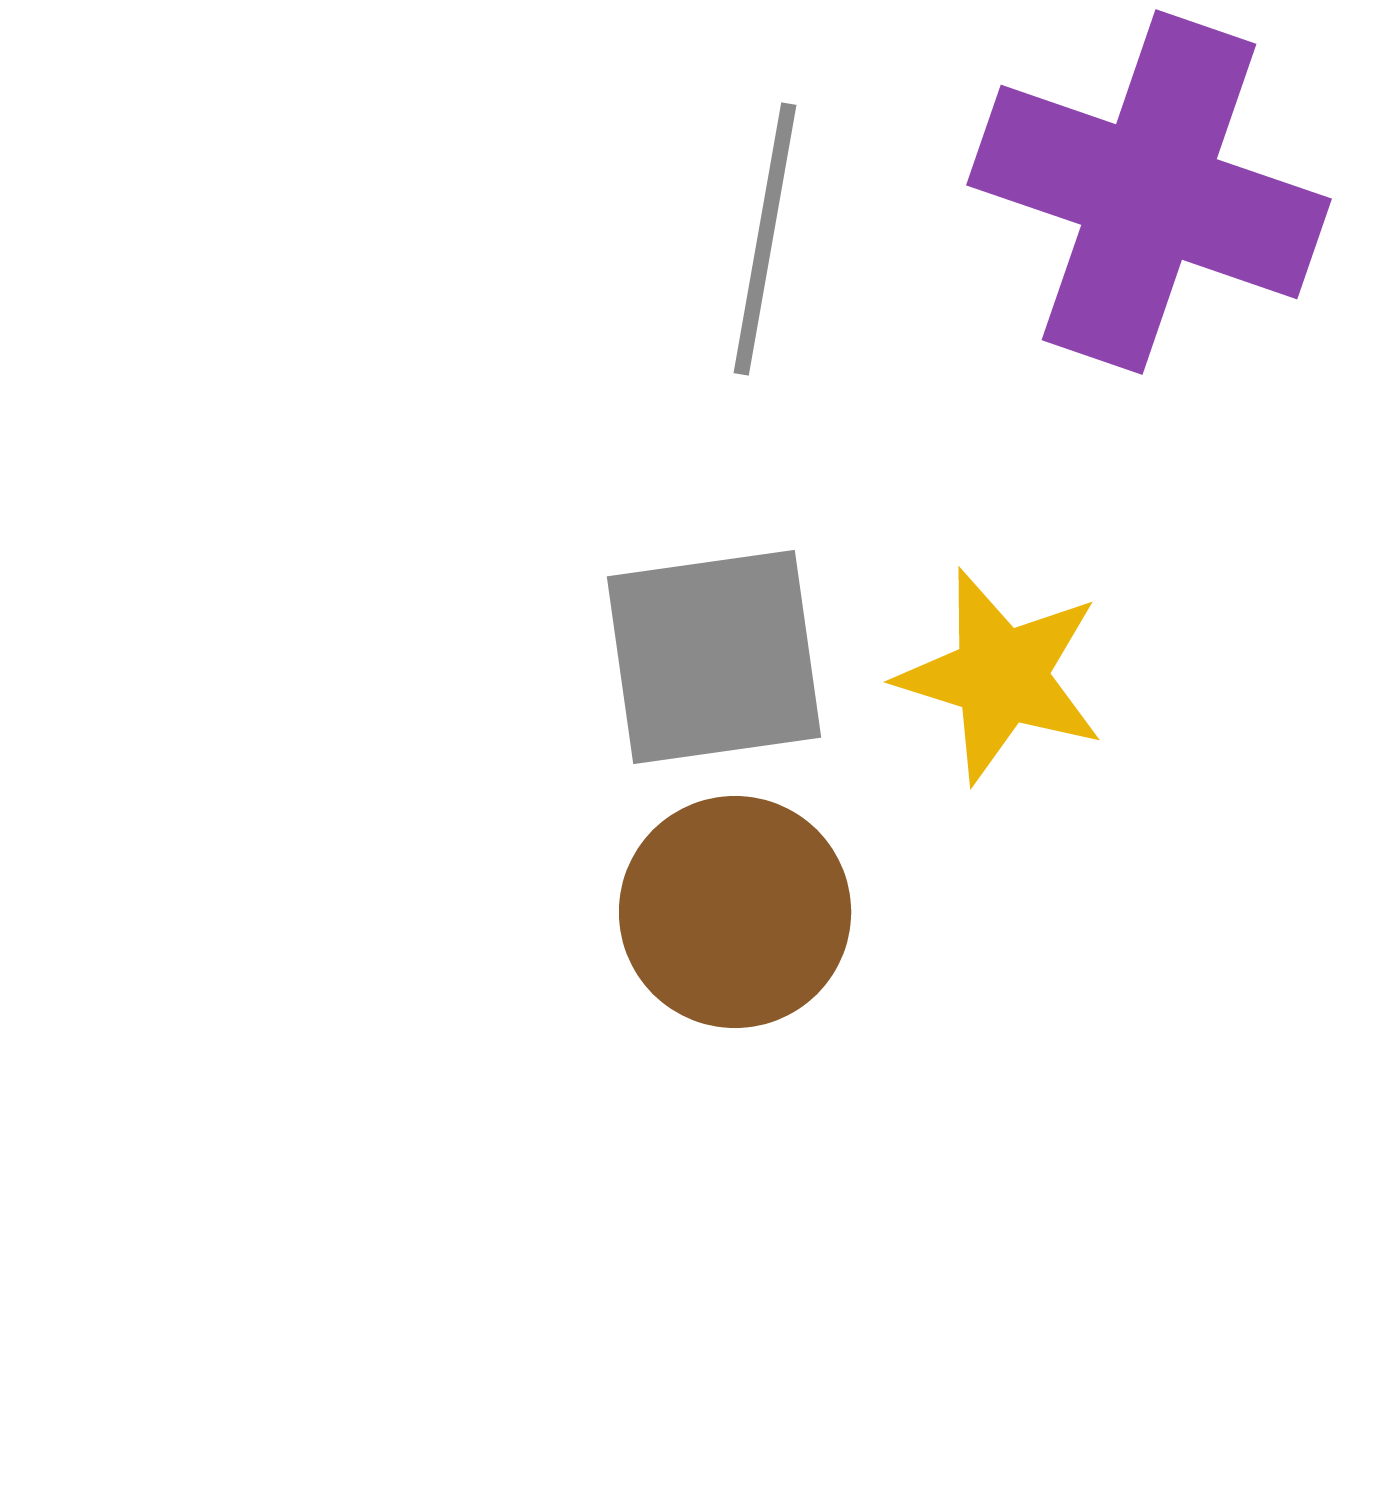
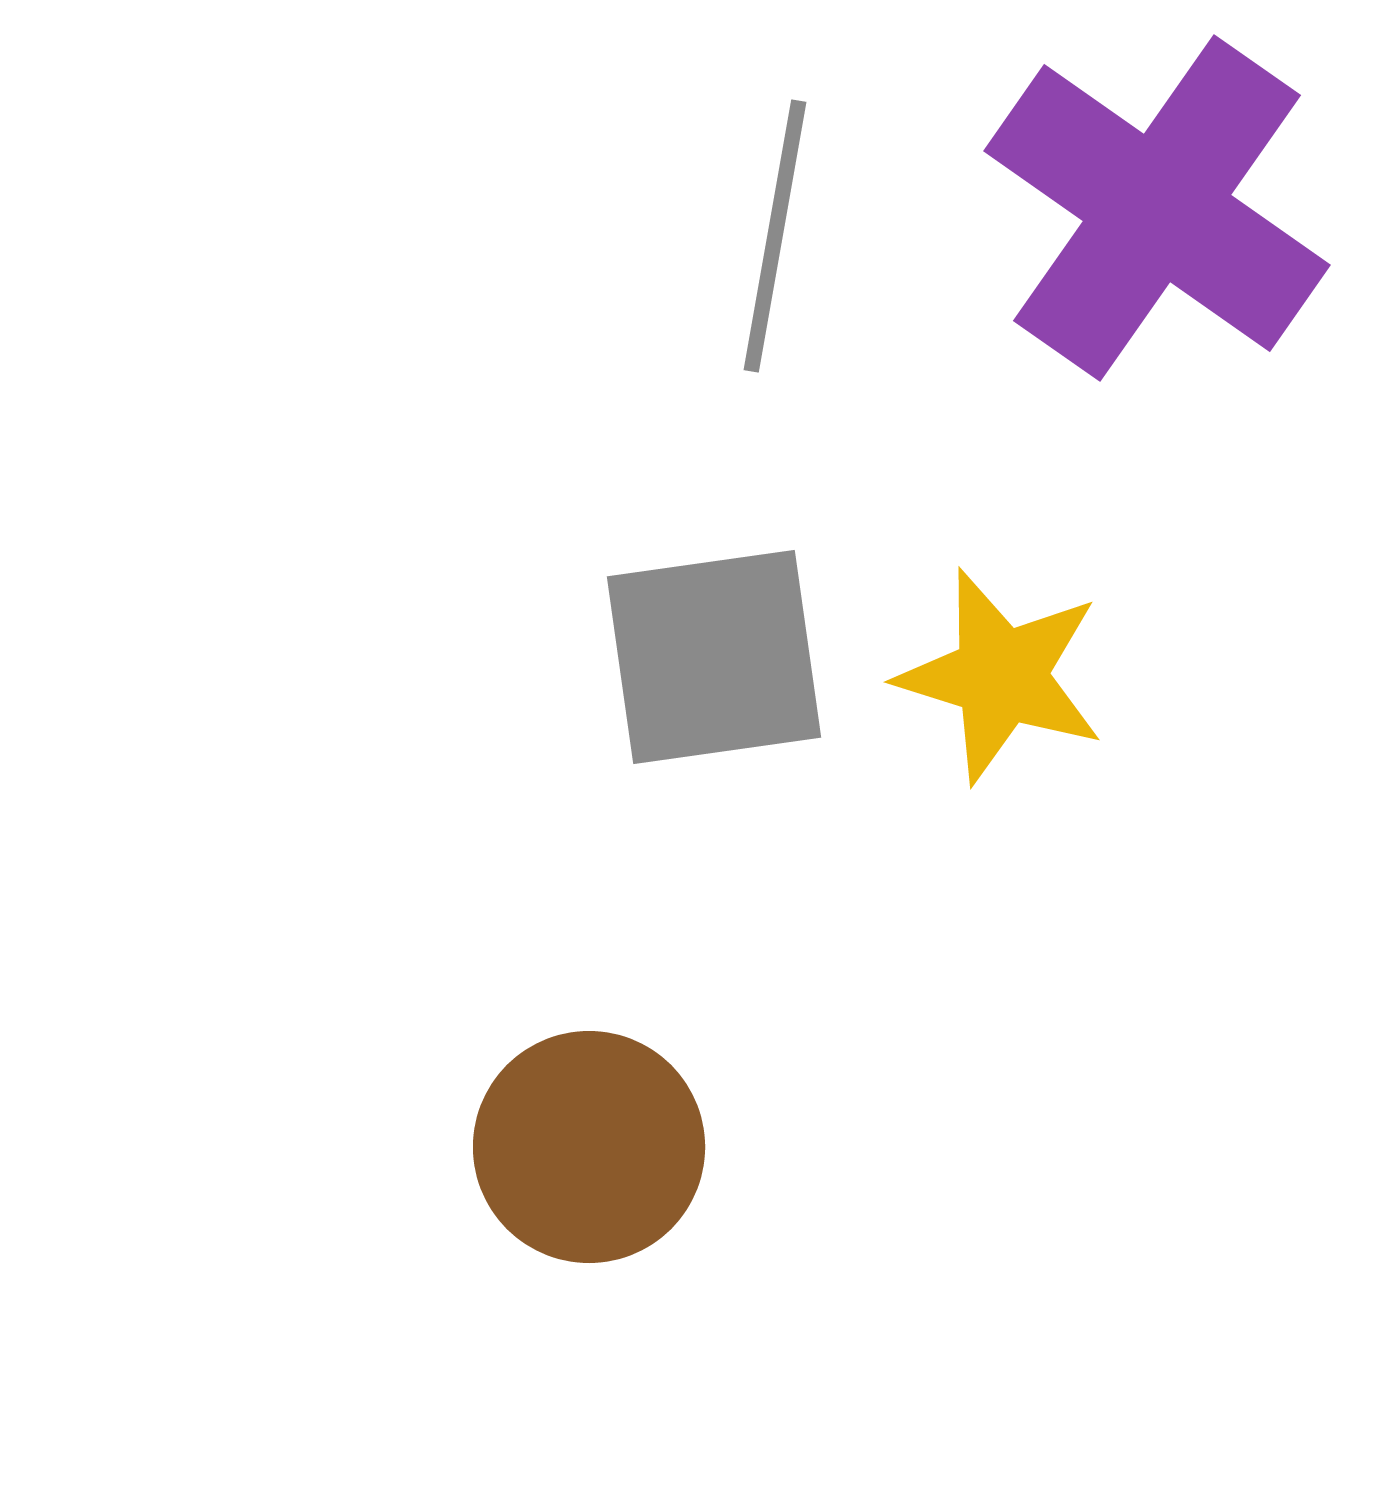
purple cross: moved 8 px right, 16 px down; rotated 16 degrees clockwise
gray line: moved 10 px right, 3 px up
brown circle: moved 146 px left, 235 px down
